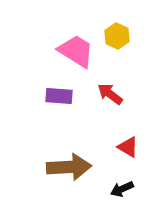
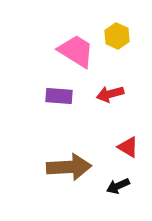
red arrow: rotated 52 degrees counterclockwise
black arrow: moved 4 px left, 3 px up
